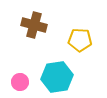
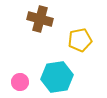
brown cross: moved 6 px right, 6 px up
yellow pentagon: rotated 15 degrees counterclockwise
